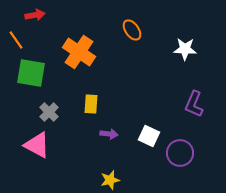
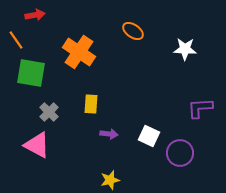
orange ellipse: moved 1 px right, 1 px down; rotated 20 degrees counterclockwise
purple L-shape: moved 6 px right, 4 px down; rotated 64 degrees clockwise
